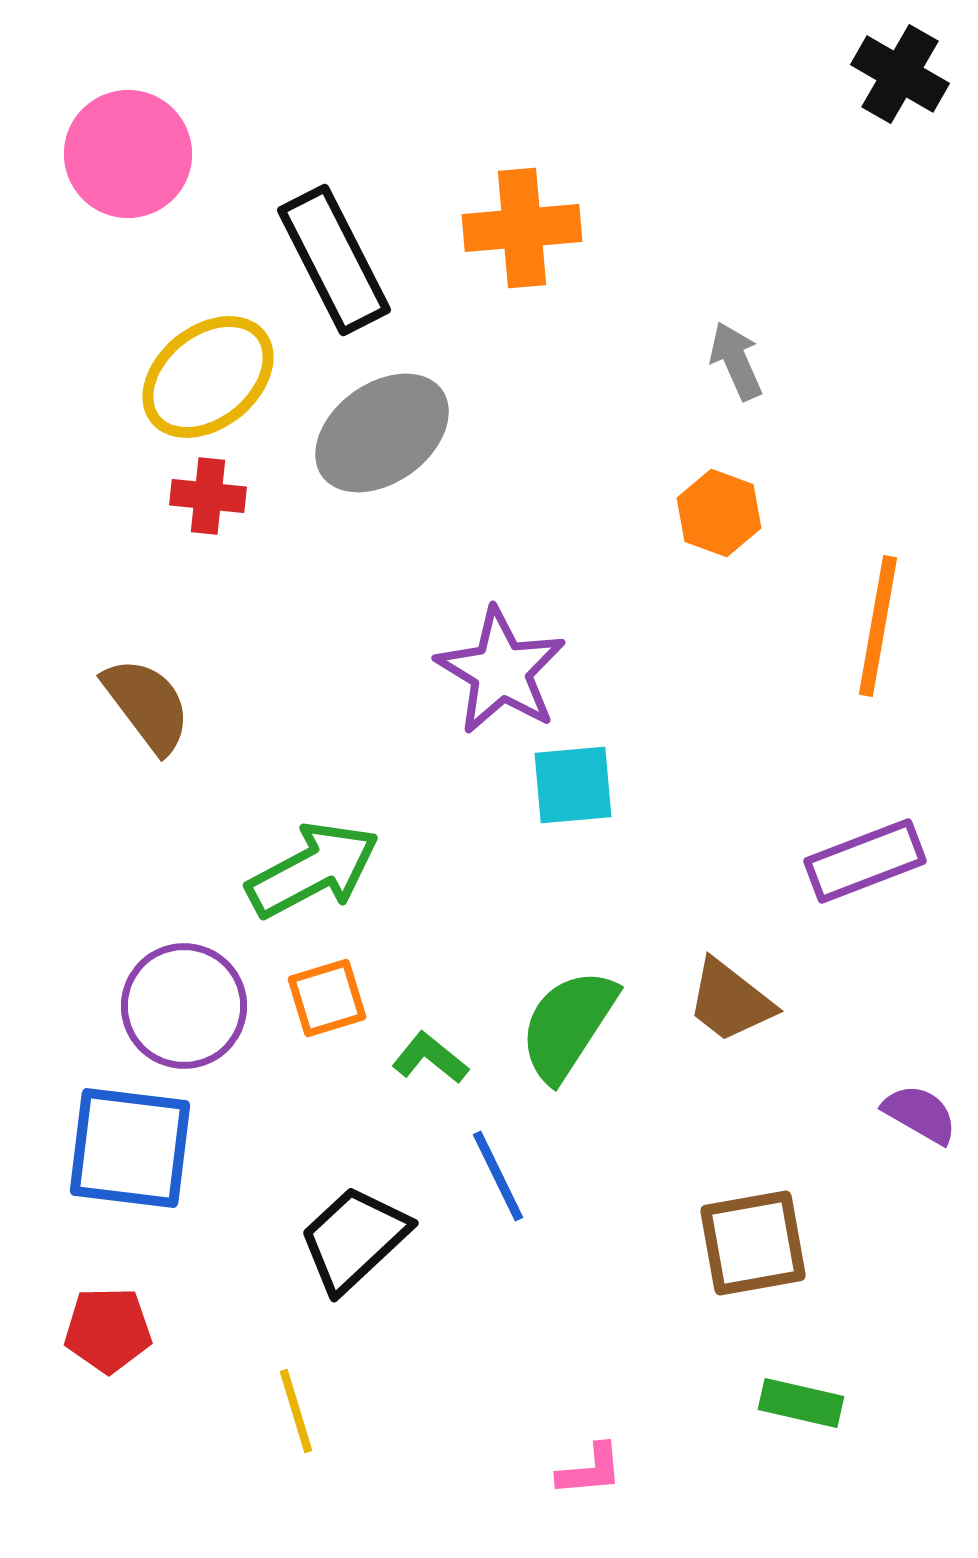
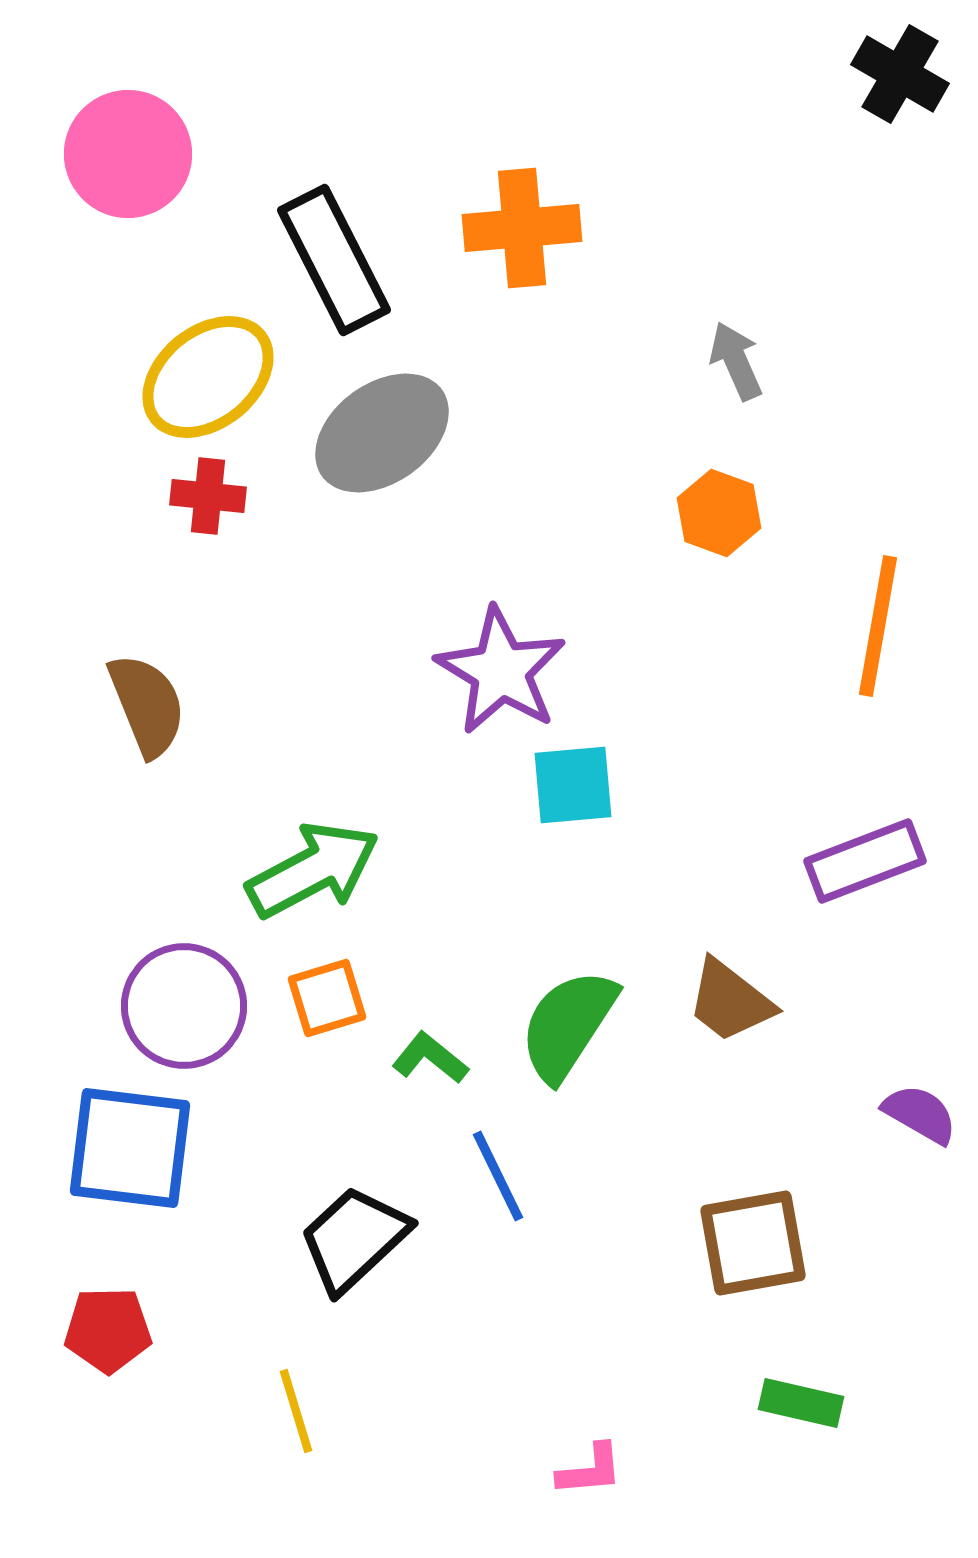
brown semicircle: rotated 15 degrees clockwise
